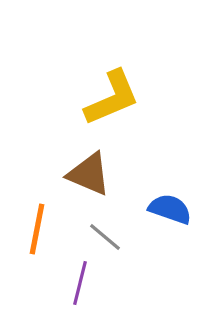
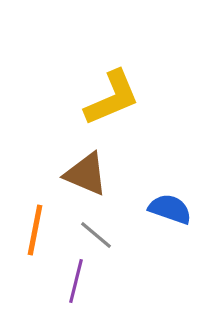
brown triangle: moved 3 px left
orange line: moved 2 px left, 1 px down
gray line: moved 9 px left, 2 px up
purple line: moved 4 px left, 2 px up
